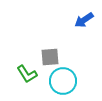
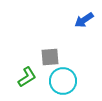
green L-shape: moved 3 px down; rotated 90 degrees counterclockwise
